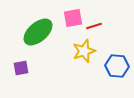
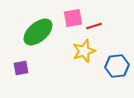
blue hexagon: rotated 10 degrees counterclockwise
